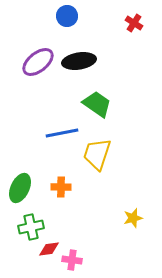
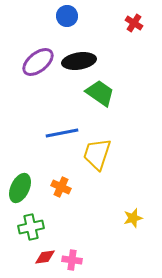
green trapezoid: moved 3 px right, 11 px up
orange cross: rotated 24 degrees clockwise
red diamond: moved 4 px left, 8 px down
